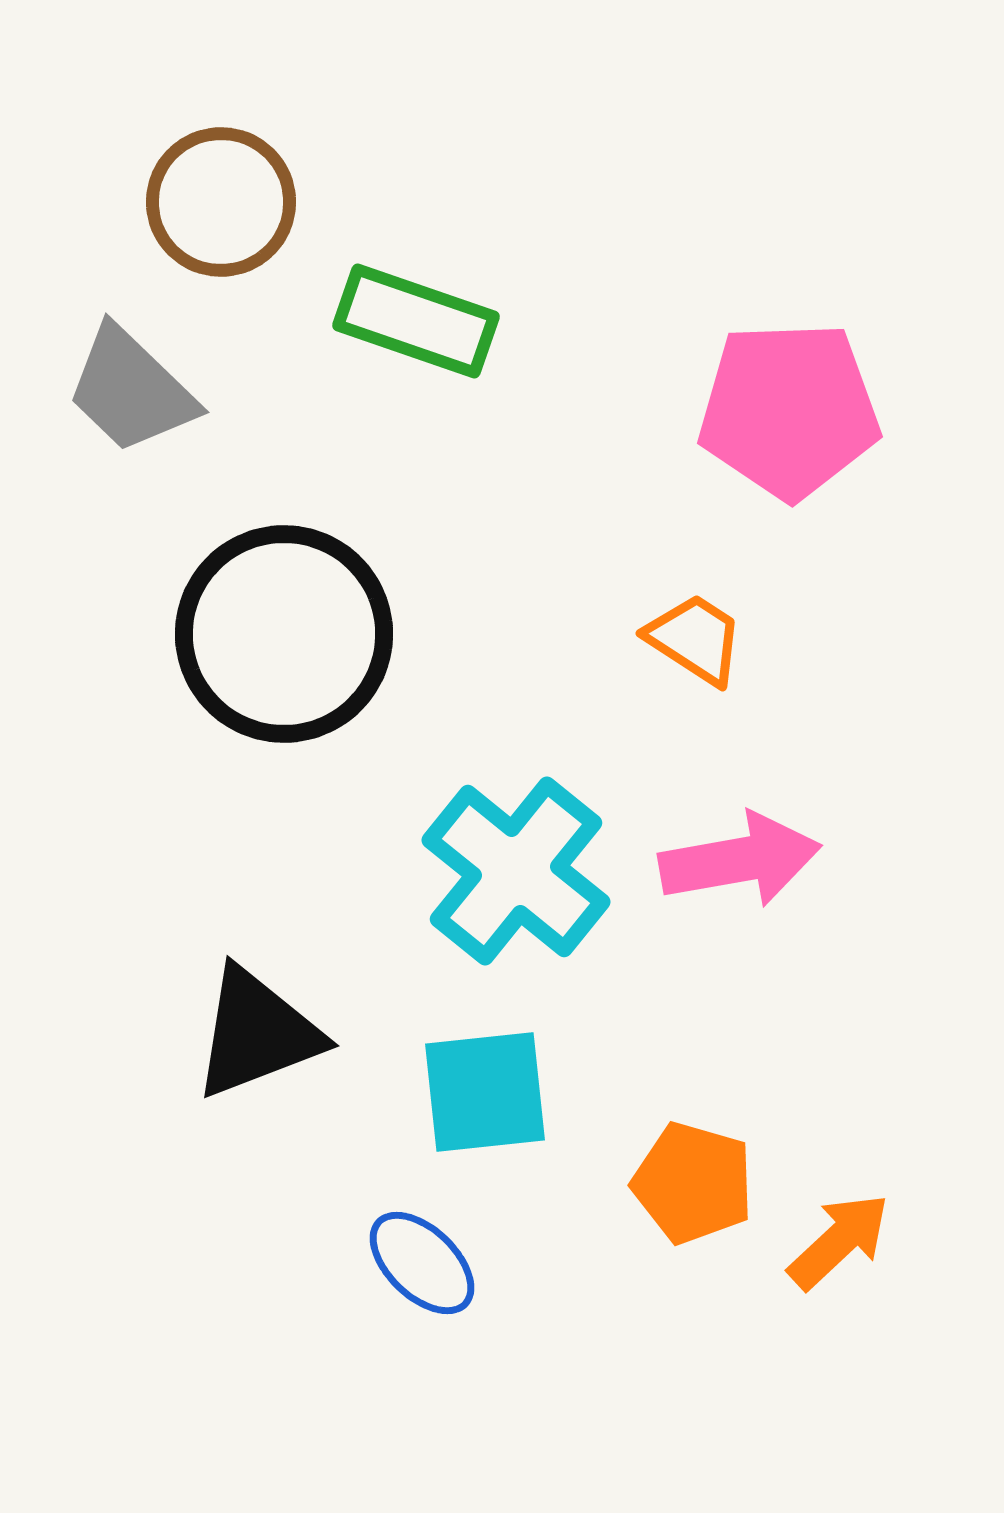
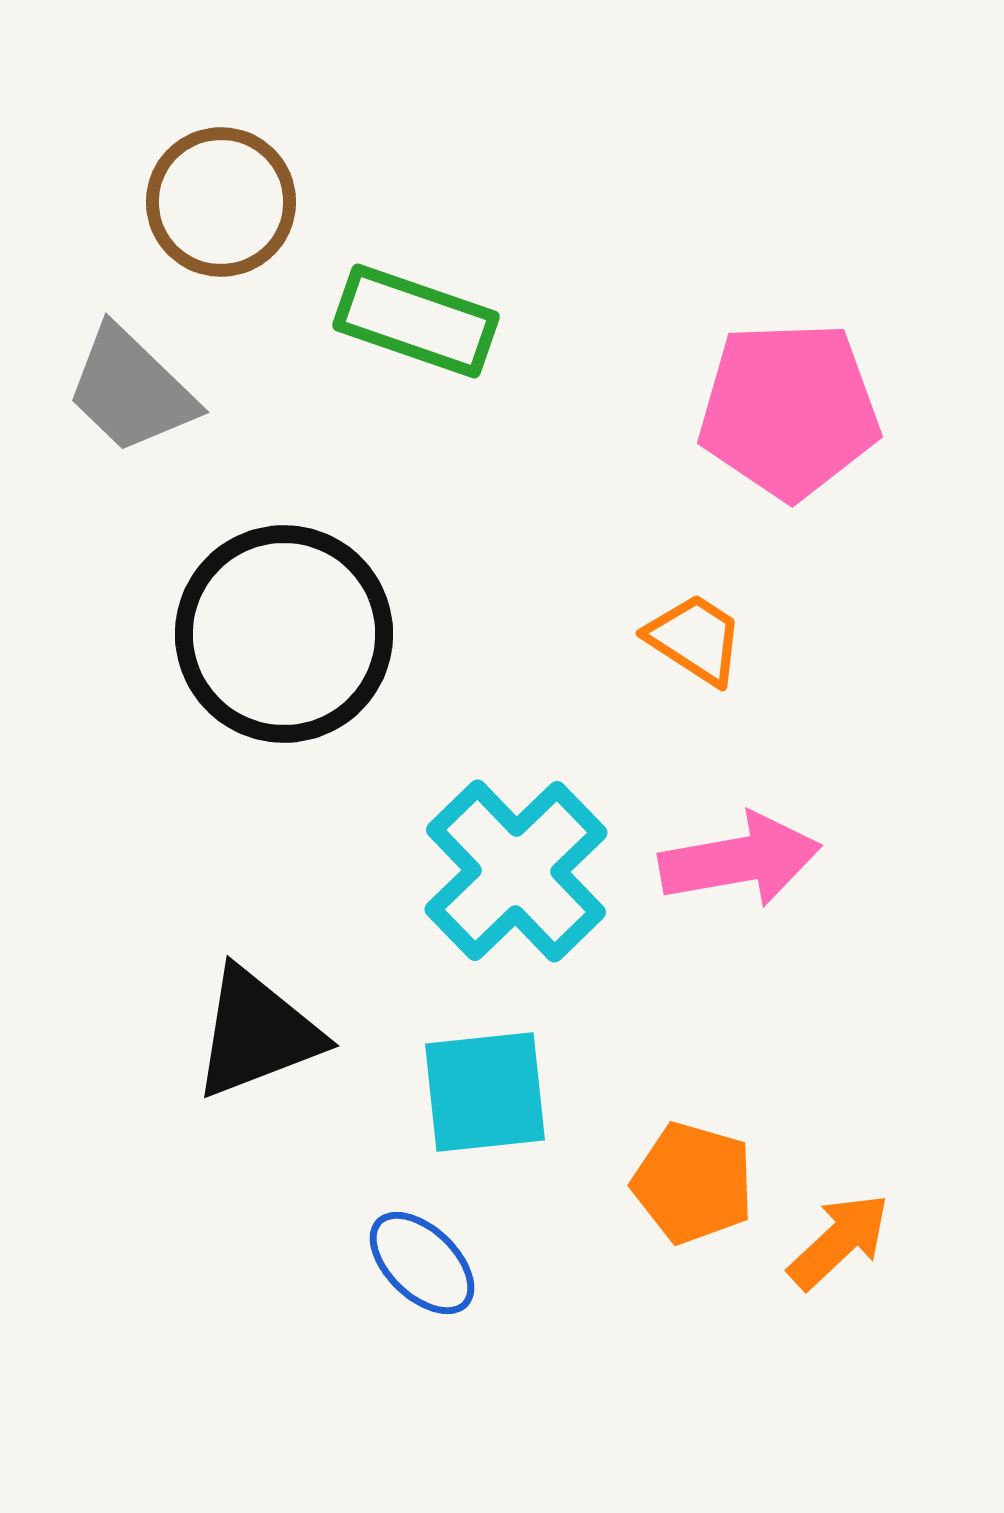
cyan cross: rotated 7 degrees clockwise
